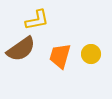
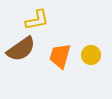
yellow circle: moved 1 px down
